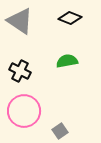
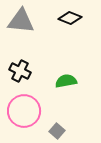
gray triangle: moved 1 px right; rotated 28 degrees counterclockwise
green semicircle: moved 1 px left, 20 px down
gray square: moved 3 px left; rotated 14 degrees counterclockwise
